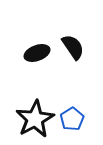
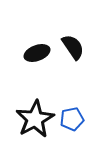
blue pentagon: rotated 20 degrees clockwise
